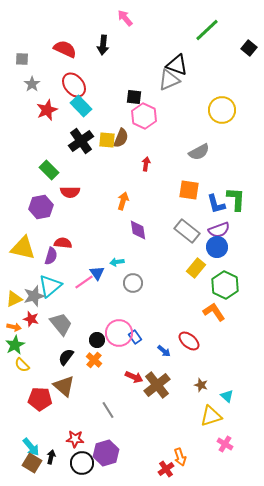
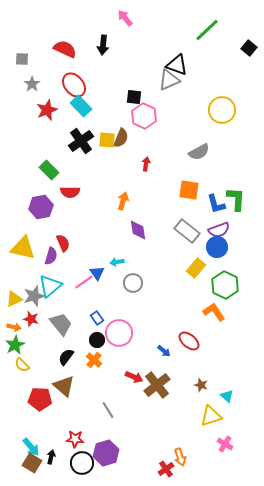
red semicircle at (63, 243): rotated 60 degrees clockwise
blue rectangle at (135, 337): moved 38 px left, 19 px up
